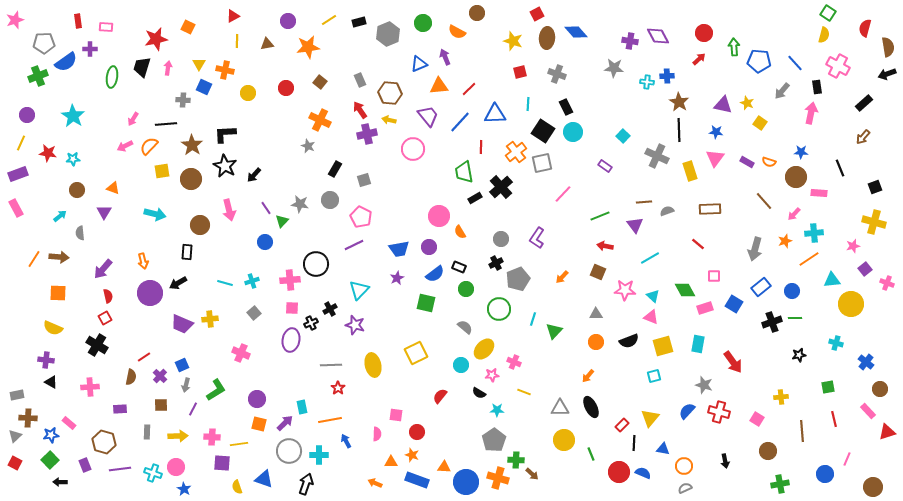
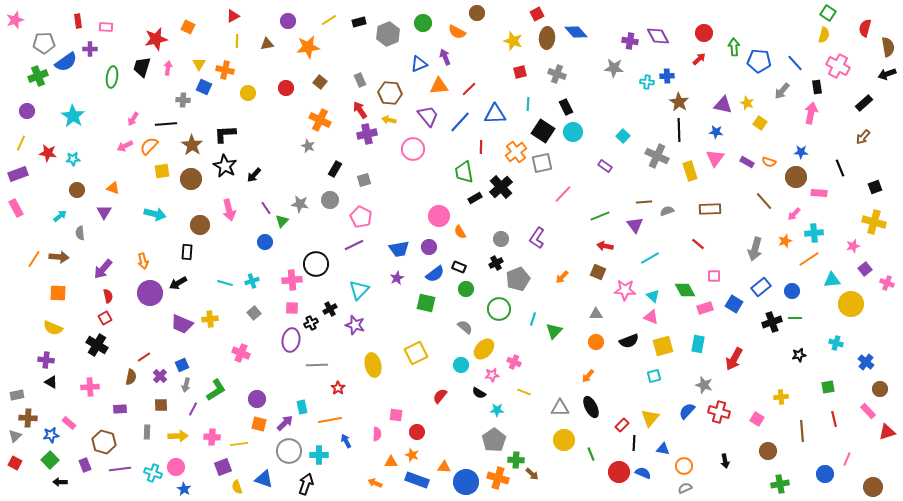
purple circle at (27, 115): moved 4 px up
pink cross at (290, 280): moved 2 px right
red arrow at (733, 362): moved 1 px right, 3 px up; rotated 65 degrees clockwise
gray line at (331, 365): moved 14 px left
purple square at (222, 463): moved 1 px right, 4 px down; rotated 24 degrees counterclockwise
